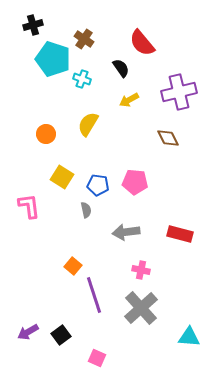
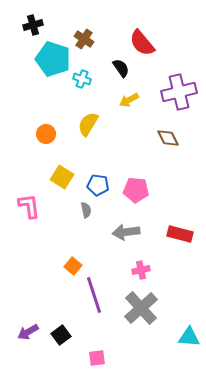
pink pentagon: moved 1 px right, 8 px down
pink cross: rotated 24 degrees counterclockwise
pink square: rotated 30 degrees counterclockwise
